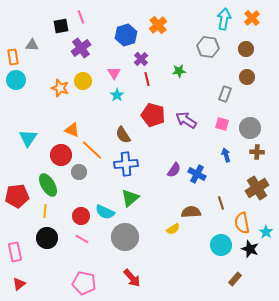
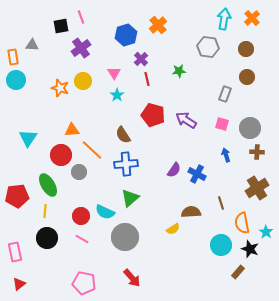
orange triangle at (72, 130): rotated 28 degrees counterclockwise
brown rectangle at (235, 279): moved 3 px right, 7 px up
